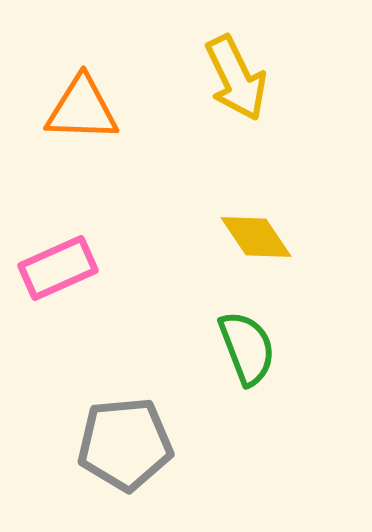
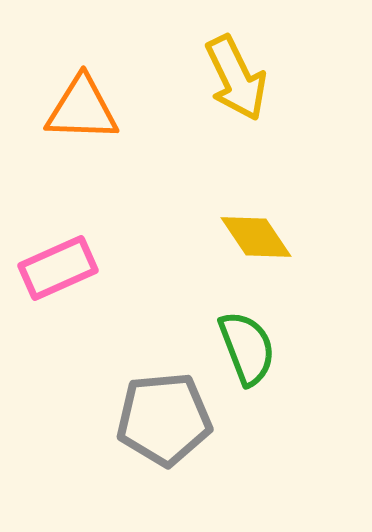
gray pentagon: moved 39 px right, 25 px up
